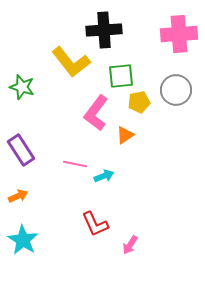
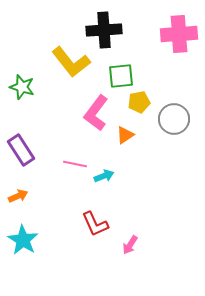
gray circle: moved 2 px left, 29 px down
